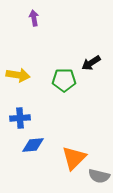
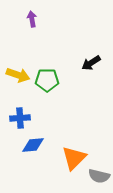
purple arrow: moved 2 px left, 1 px down
yellow arrow: rotated 10 degrees clockwise
green pentagon: moved 17 px left
